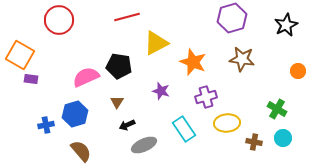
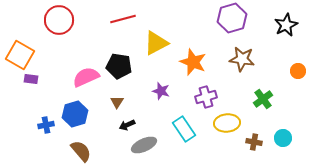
red line: moved 4 px left, 2 px down
green cross: moved 14 px left, 10 px up; rotated 24 degrees clockwise
